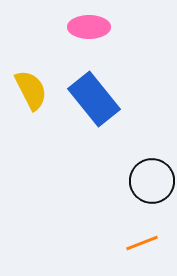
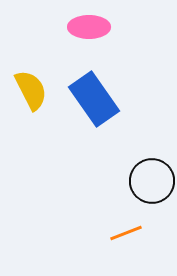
blue rectangle: rotated 4 degrees clockwise
orange line: moved 16 px left, 10 px up
